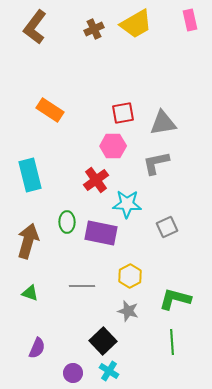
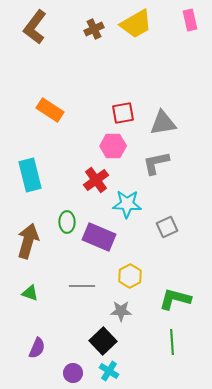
purple rectangle: moved 2 px left, 4 px down; rotated 12 degrees clockwise
gray star: moved 7 px left; rotated 15 degrees counterclockwise
